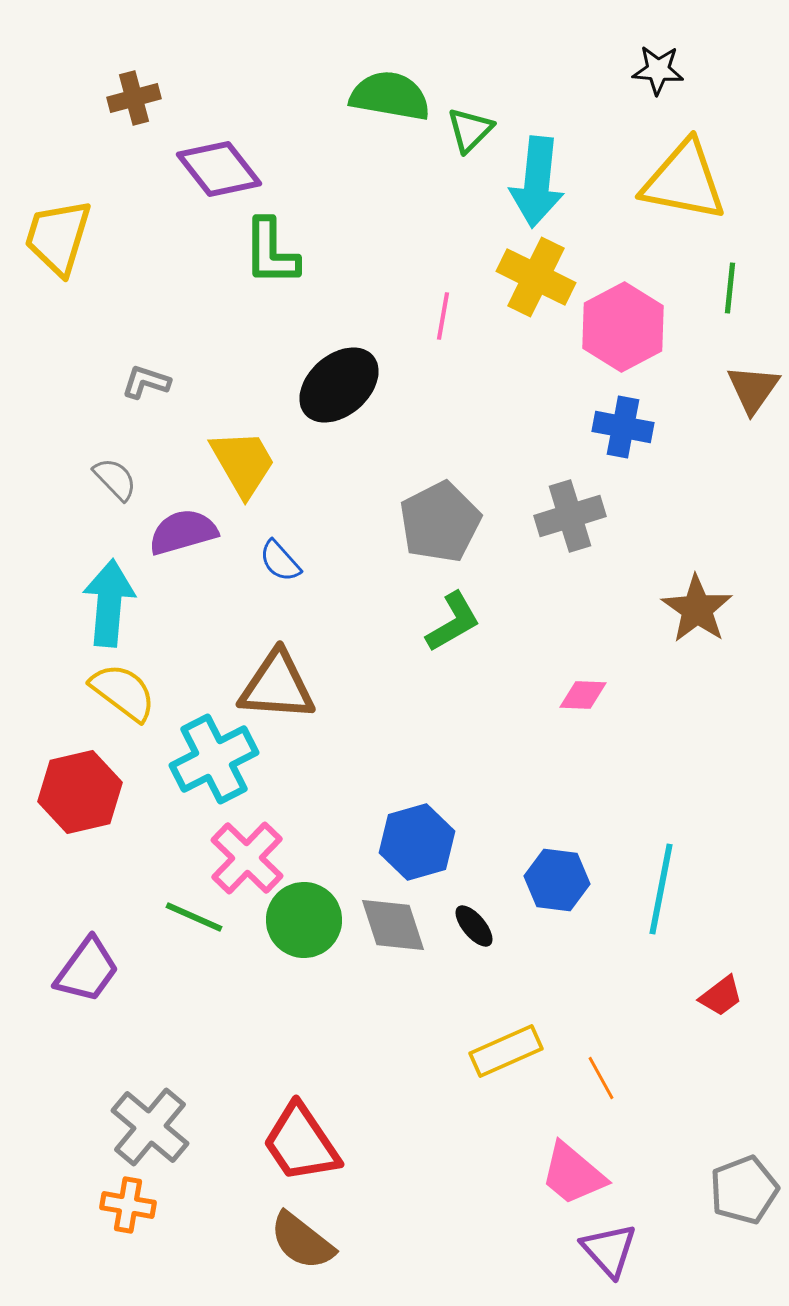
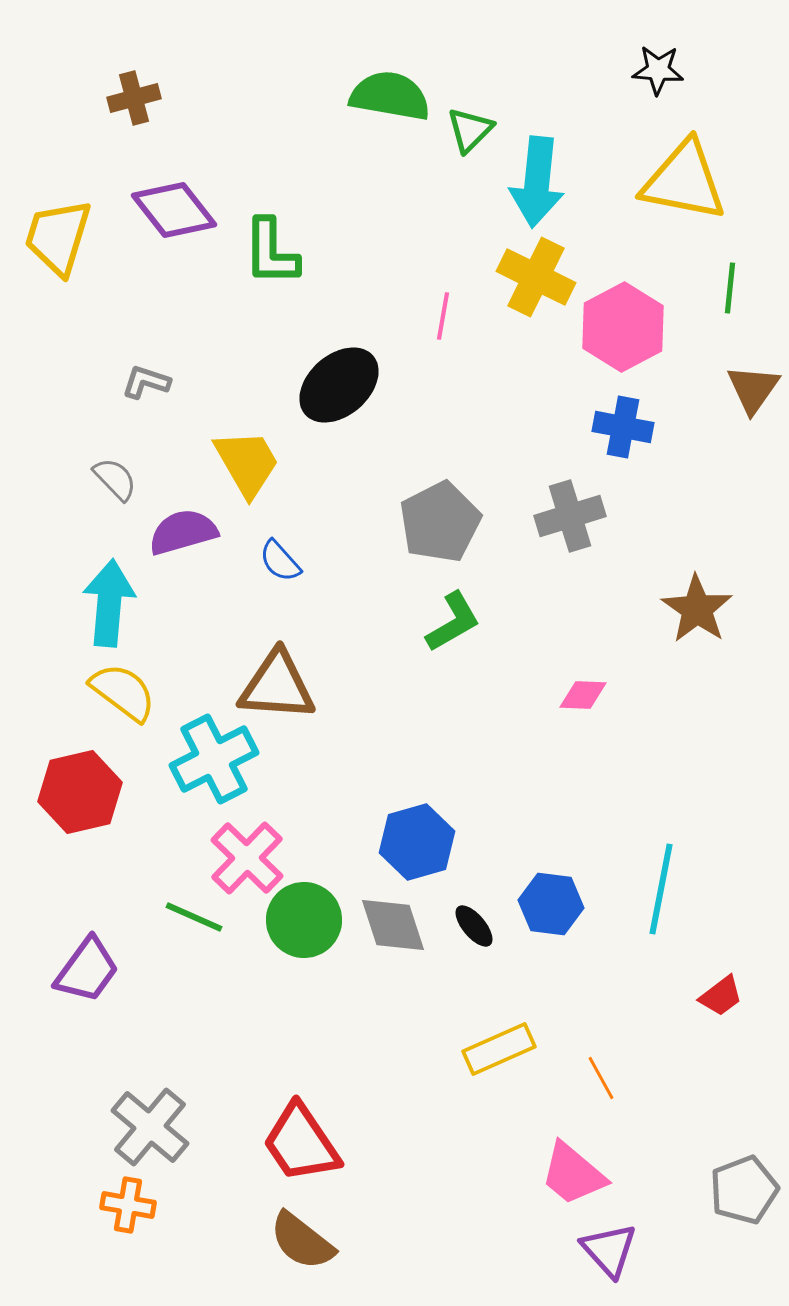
purple diamond at (219, 169): moved 45 px left, 41 px down
yellow trapezoid at (243, 463): moved 4 px right
blue hexagon at (557, 880): moved 6 px left, 24 px down
yellow rectangle at (506, 1051): moved 7 px left, 2 px up
